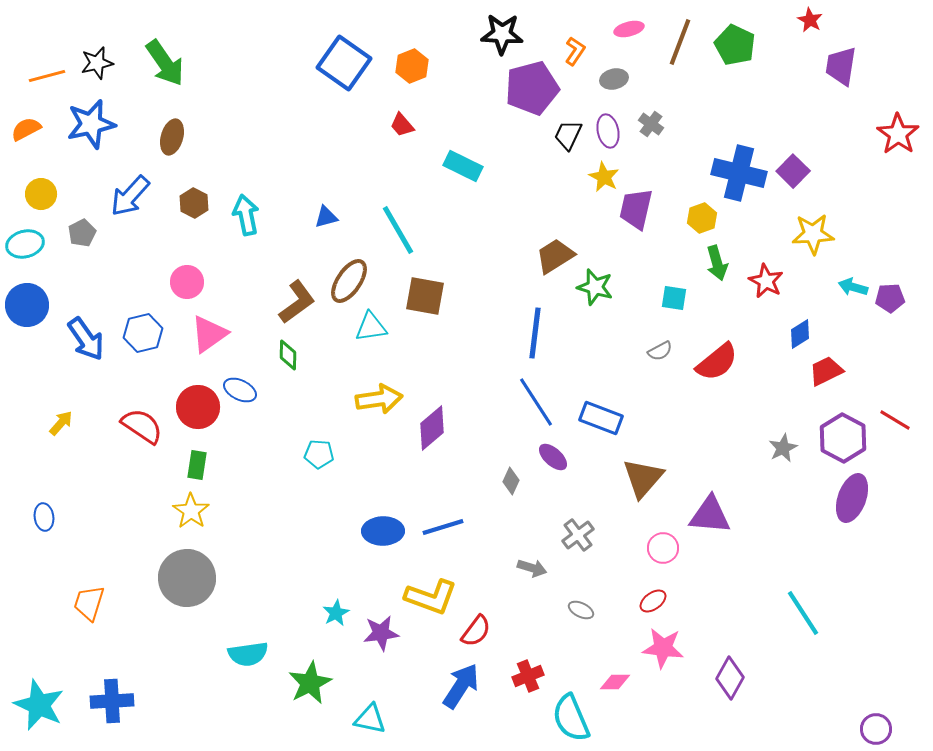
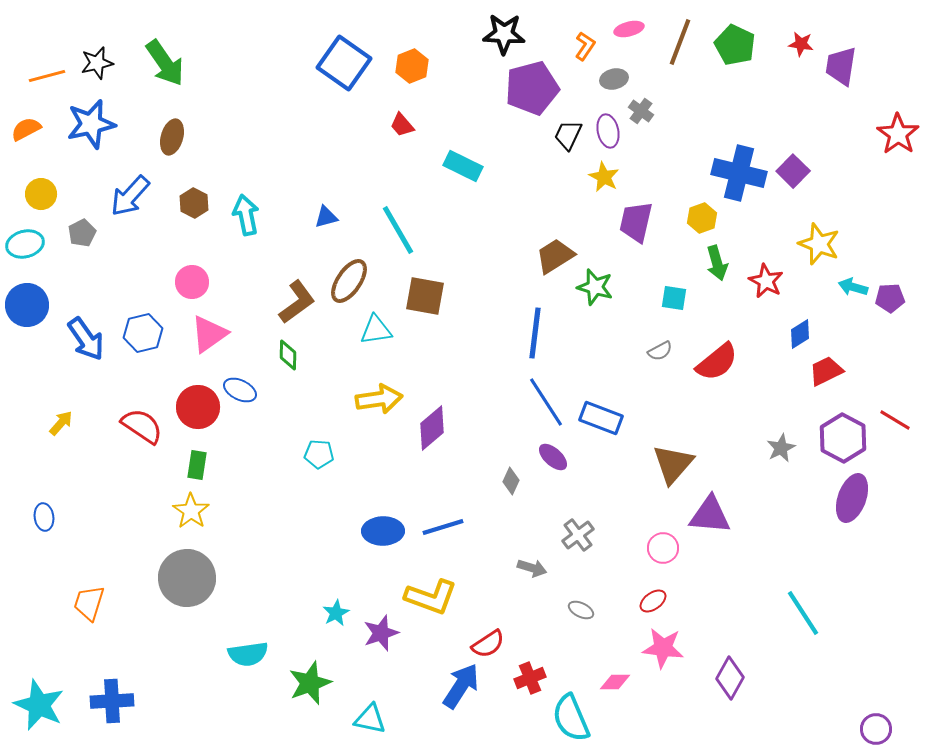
red star at (810, 20): moved 9 px left, 24 px down; rotated 20 degrees counterclockwise
black star at (502, 34): moved 2 px right
orange L-shape at (575, 51): moved 10 px right, 5 px up
gray cross at (651, 124): moved 10 px left, 13 px up
purple trapezoid at (636, 209): moved 13 px down
yellow star at (813, 234): moved 6 px right, 10 px down; rotated 24 degrees clockwise
pink circle at (187, 282): moved 5 px right
cyan triangle at (371, 327): moved 5 px right, 3 px down
blue line at (536, 402): moved 10 px right
gray star at (783, 448): moved 2 px left
brown triangle at (643, 478): moved 30 px right, 14 px up
red semicircle at (476, 631): moved 12 px right, 13 px down; rotated 20 degrees clockwise
purple star at (381, 633): rotated 12 degrees counterclockwise
red cross at (528, 676): moved 2 px right, 2 px down
green star at (310, 683): rotated 6 degrees clockwise
